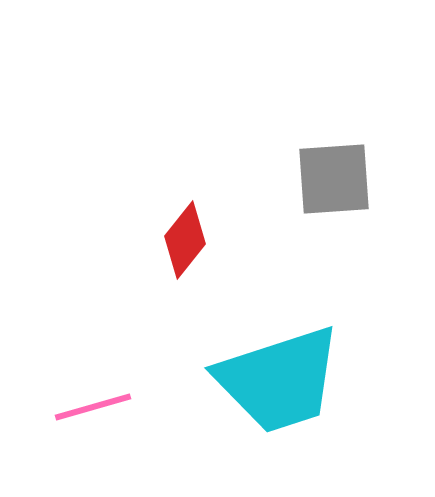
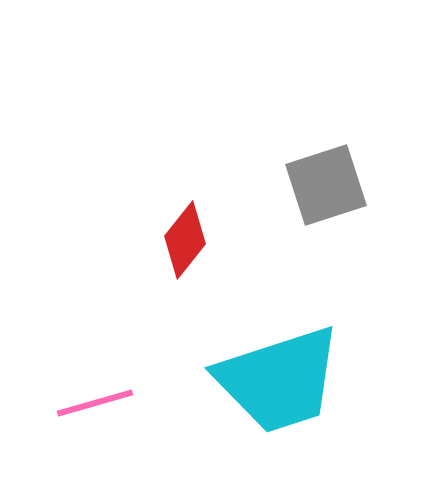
gray square: moved 8 px left, 6 px down; rotated 14 degrees counterclockwise
pink line: moved 2 px right, 4 px up
